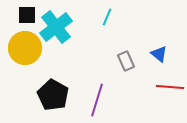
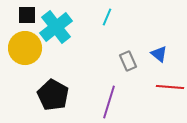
gray rectangle: moved 2 px right
purple line: moved 12 px right, 2 px down
